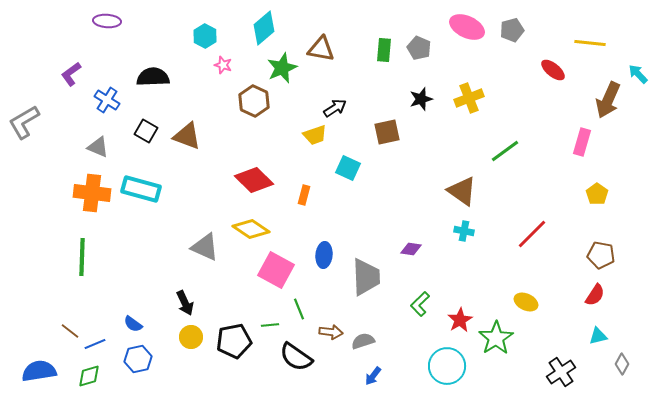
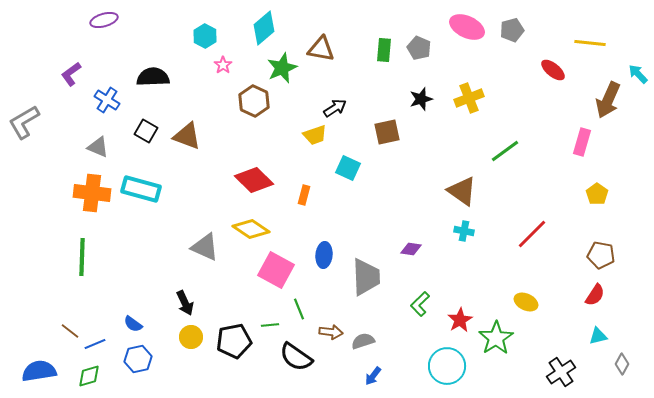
purple ellipse at (107, 21): moved 3 px left, 1 px up; rotated 20 degrees counterclockwise
pink star at (223, 65): rotated 18 degrees clockwise
